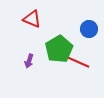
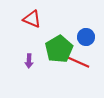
blue circle: moved 3 px left, 8 px down
purple arrow: rotated 16 degrees counterclockwise
